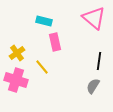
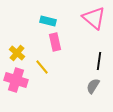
cyan rectangle: moved 4 px right
yellow cross: rotated 14 degrees counterclockwise
